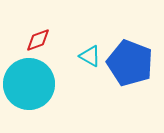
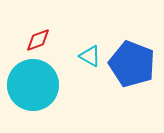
blue pentagon: moved 2 px right, 1 px down
cyan circle: moved 4 px right, 1 px down
